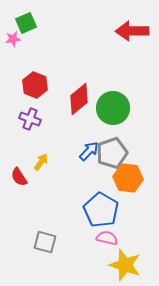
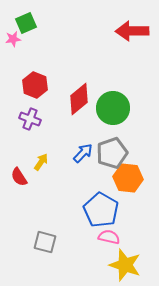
blue arrow: moved 6 px left, 2 px down
pink semicircle: moved 2 px right, 1 px up
